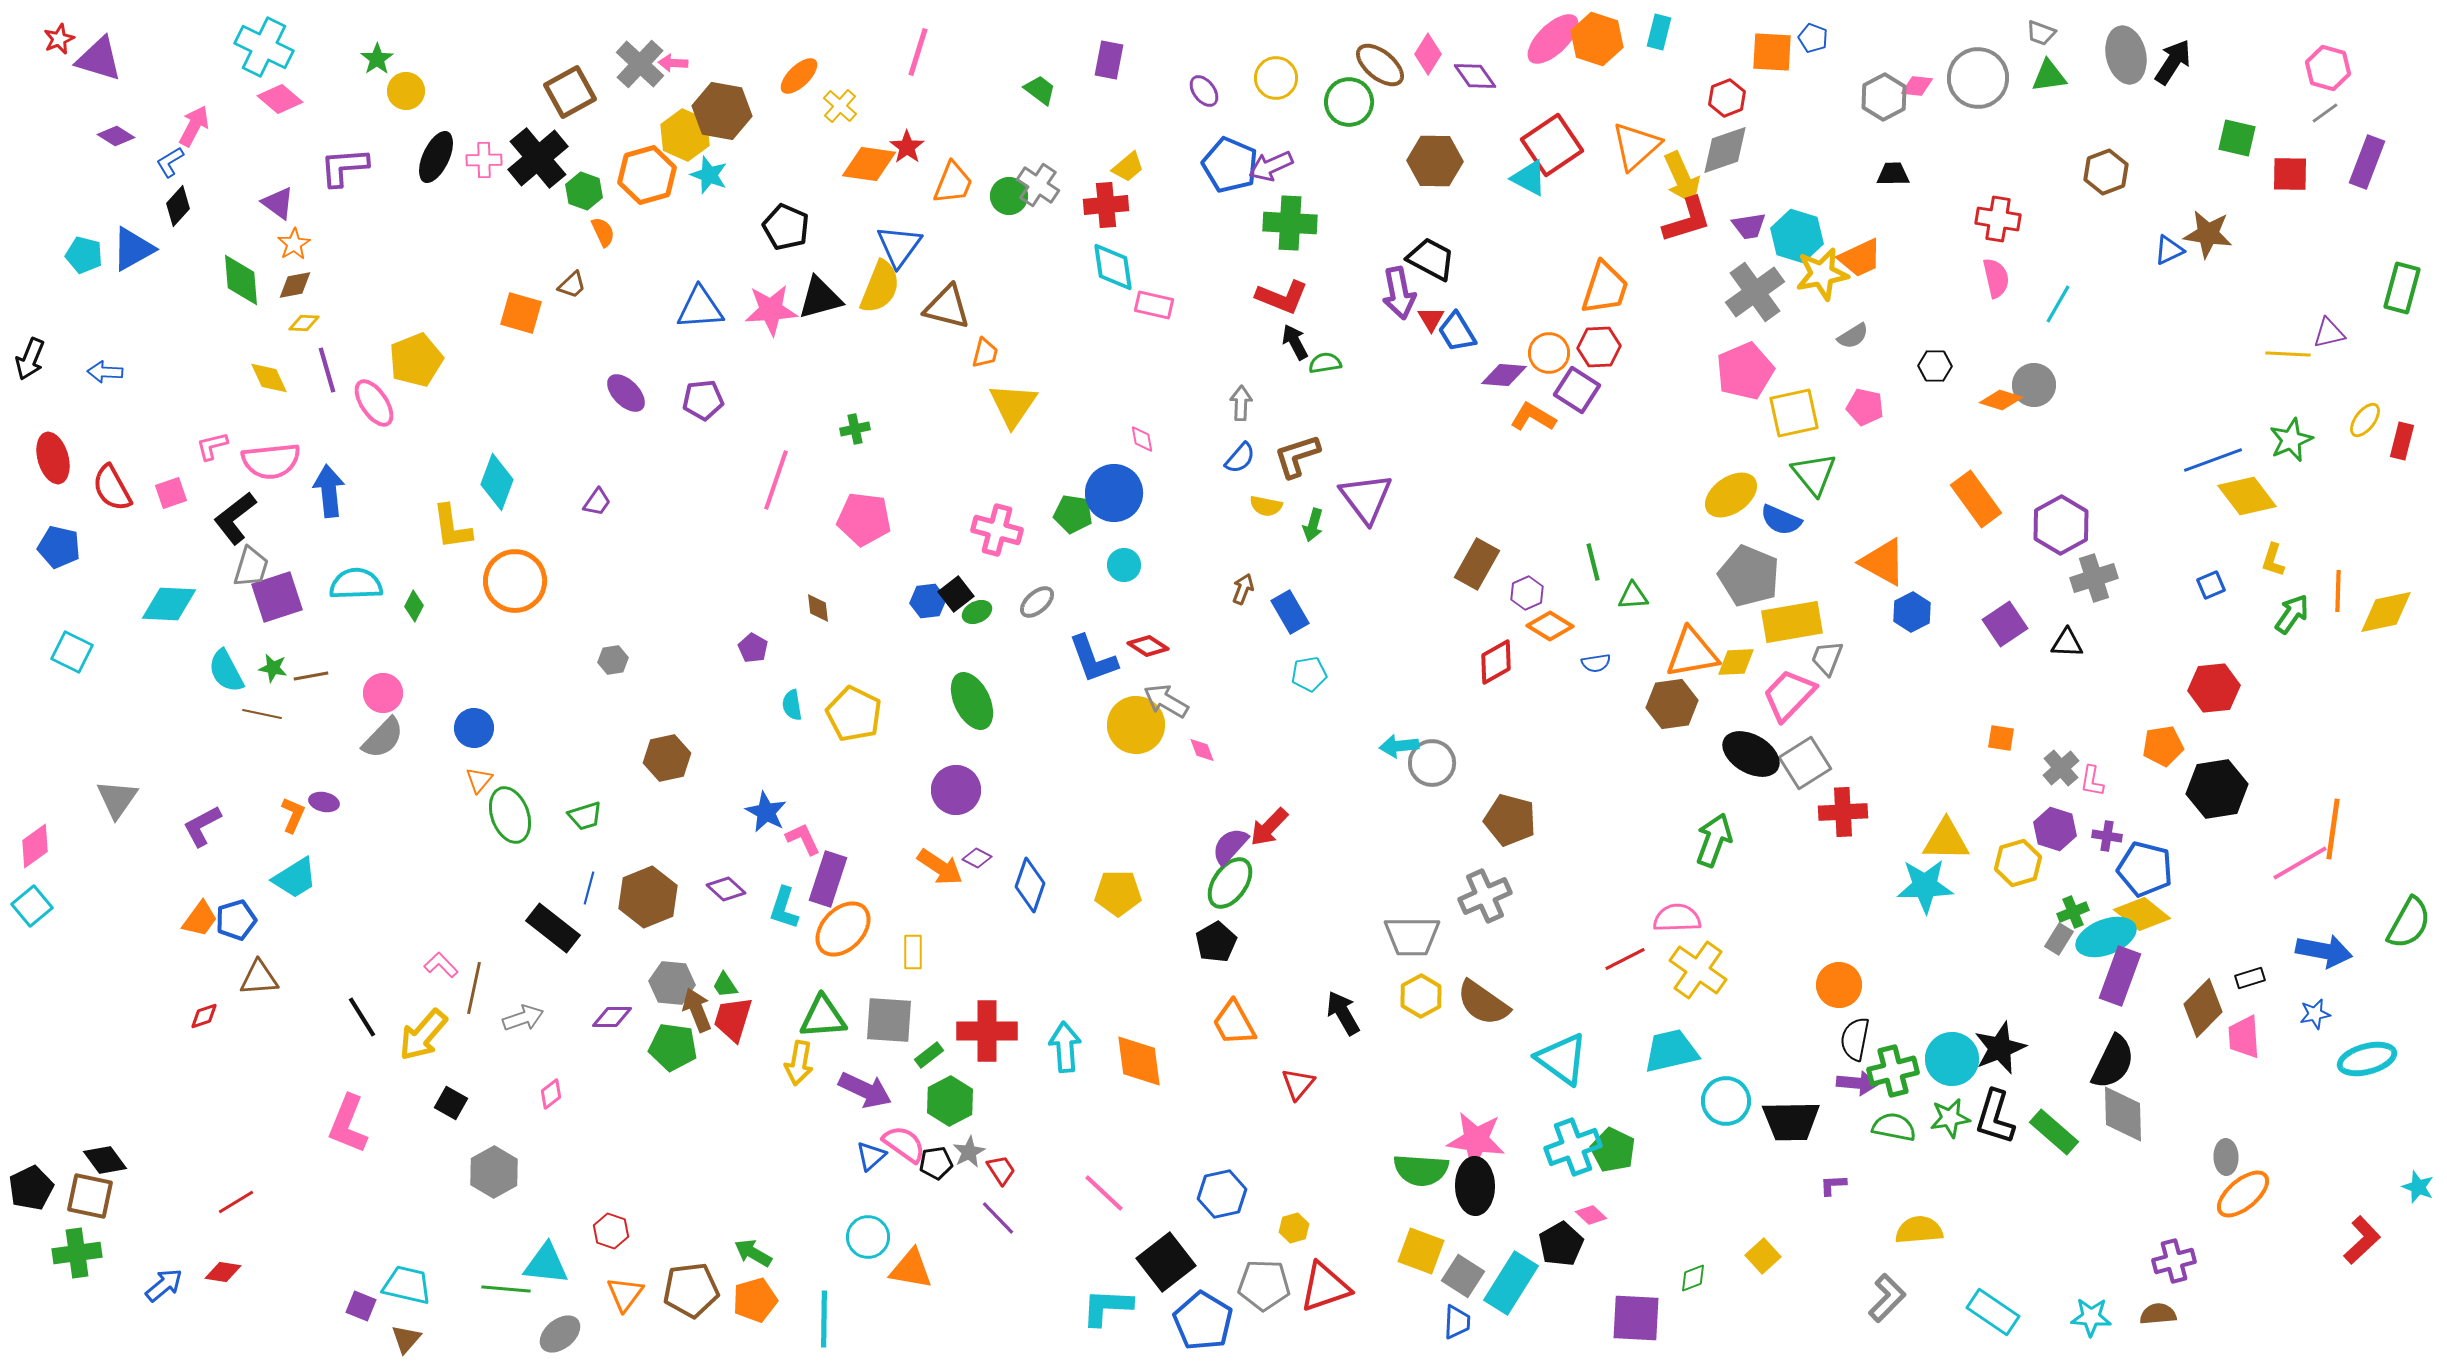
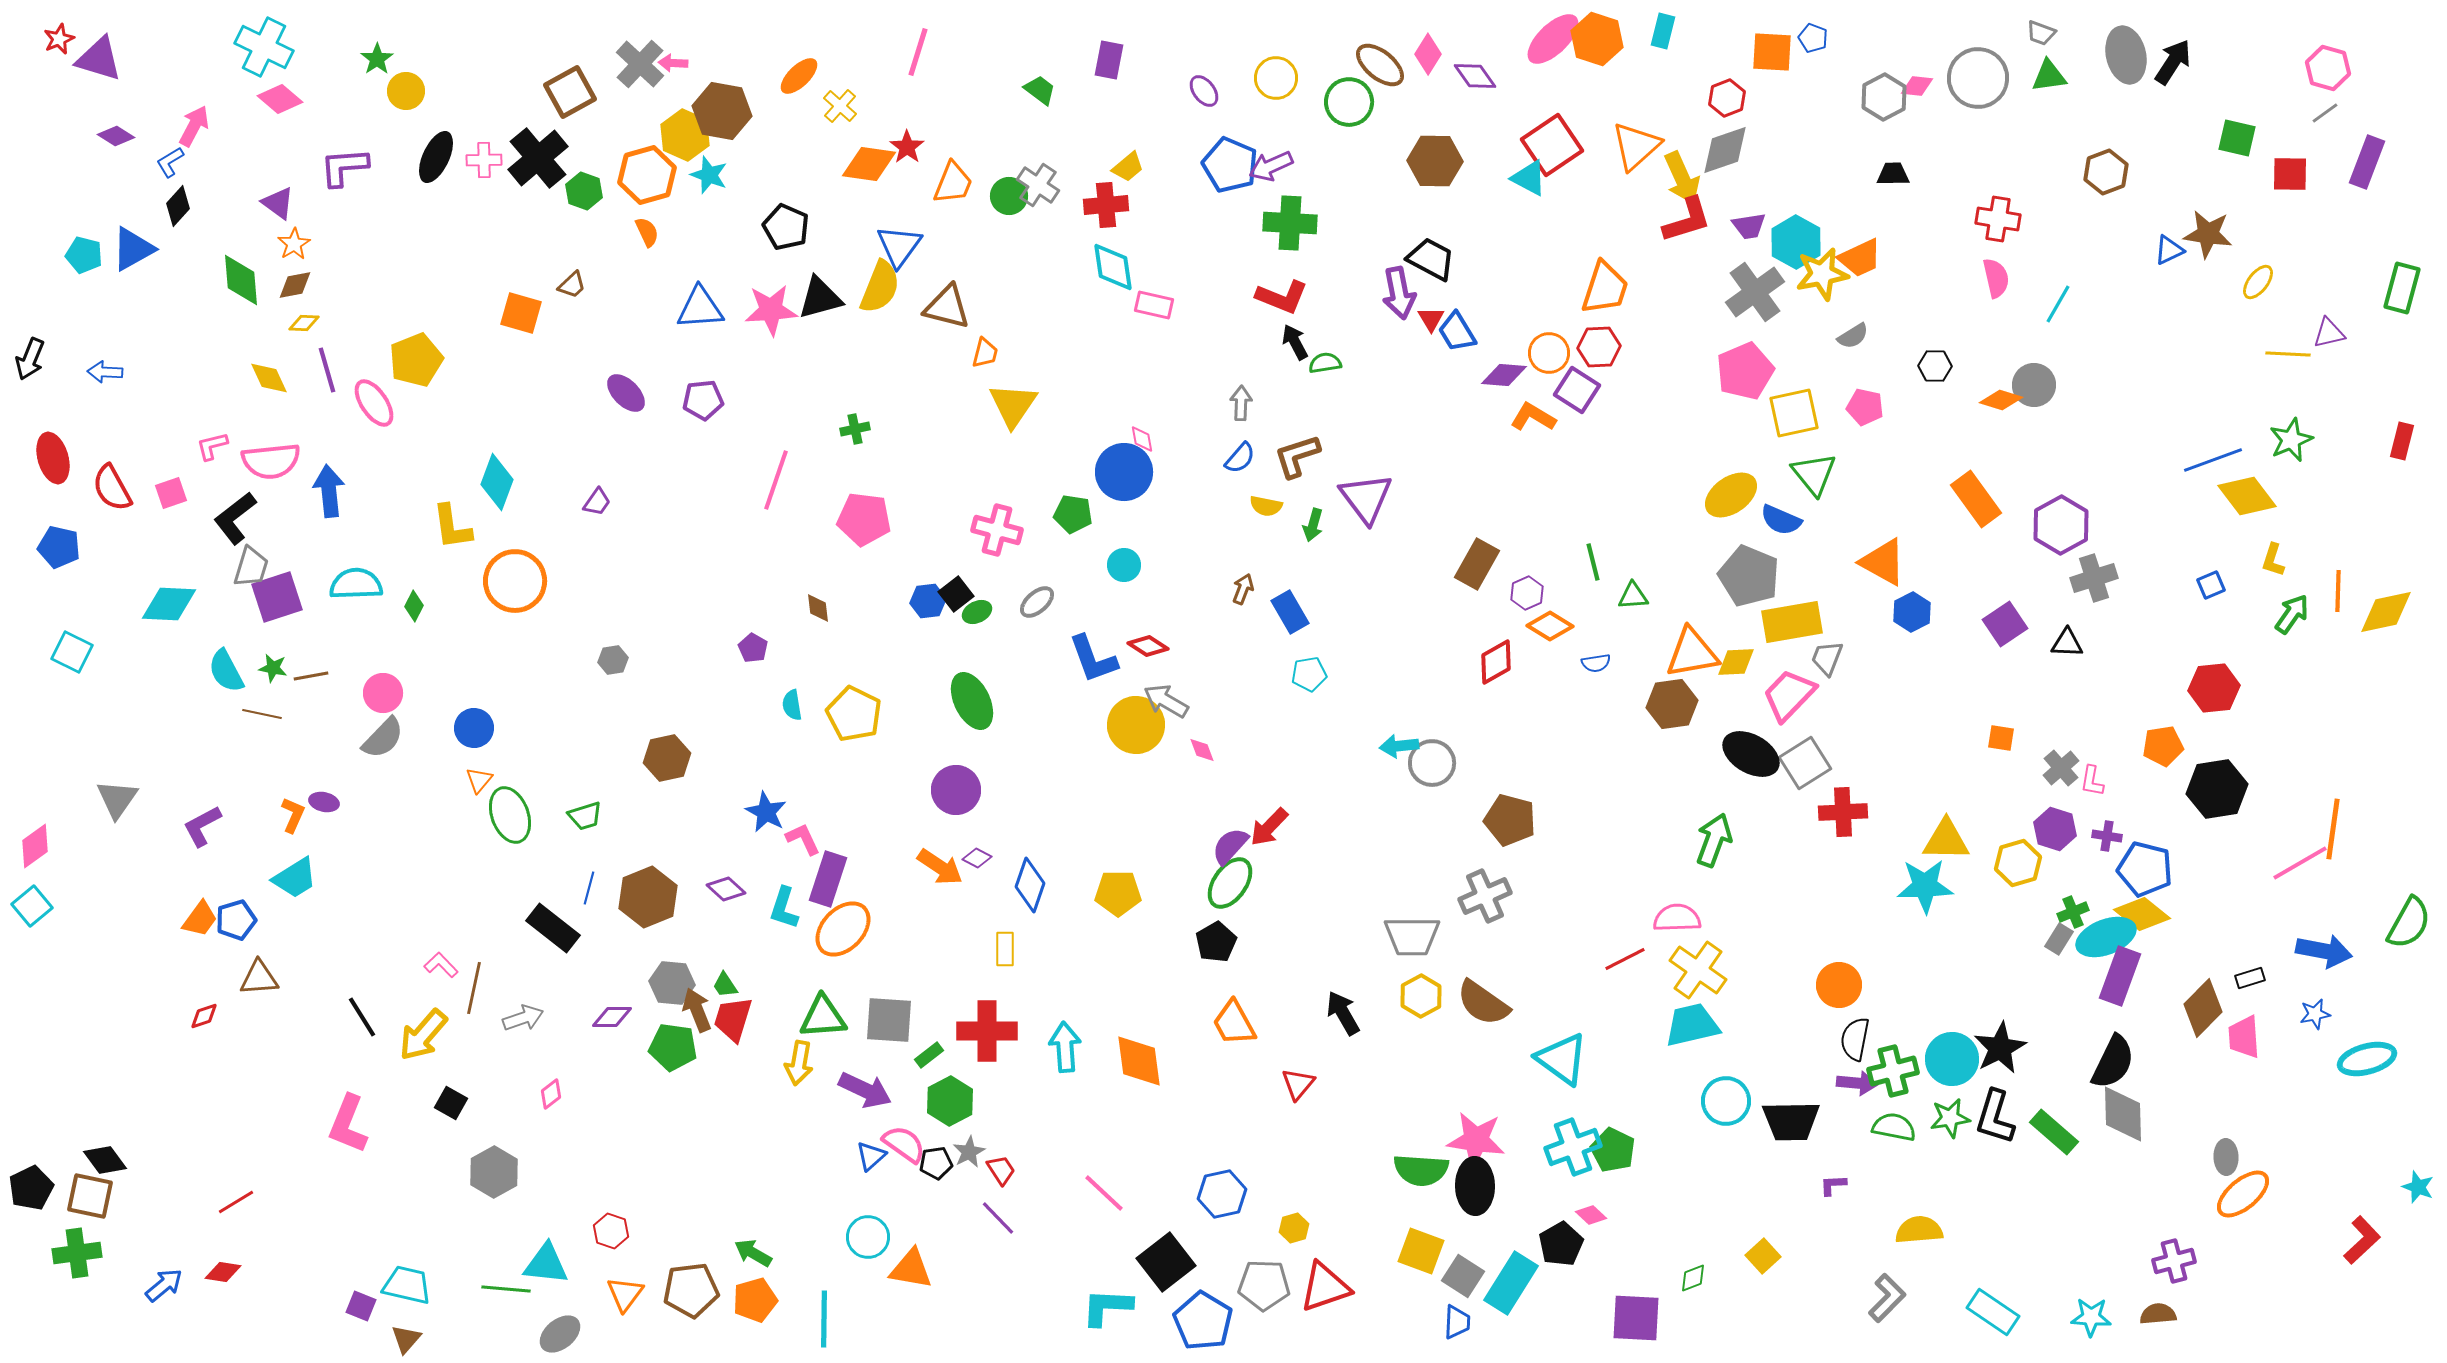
cyan rectangle at (1659, 32): moved 4 px right, 1 px up
orange semicircle at (603, 232): moved 44 px right
cyan hexagon at (1797, 236): moved 1 px left, 6 px down; rotated 12 degrees clockwise
yellow ellipse at (2365, 420): moved 107 px left, 138 px up
blue circle at (1114, 493): moved 10 px right, 21 px up
yellow rectangle at (913, 952): moved 92 px right, 3 px up
black star at (2000, 1048): rotated 6 degrees counterclockwise
cyan trapezoid at (1671, 1051): moved 21 px right, 26 px up
